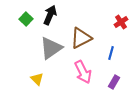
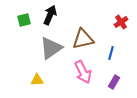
green square: moved 2 px left, 1 px down; rotated 32 degrees clockwise
brown triangle: moved 2 px right, 1 px down; rotated 15 degrees clockwise
yellow triangle: moved 1 px down; rotated 48 degrees counterclockwise
